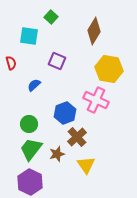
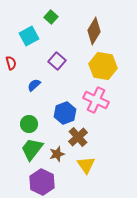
cyan square: rotated 36 degrees counterclockwise
purple square: rotated 18 degrees clockwise
yellow hexagon: moved 6 px left, 3 px up
brown cross: moved 1 px right
green trapezoid: moved 1 px right
purple hexagon: moved 12 px right
